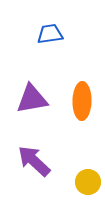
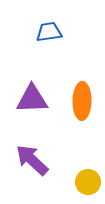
blue trapezoid: moved 1 px left, 2 px up
purple triangle: rotated 8 degrees clockwise
purple arrow: moved 2 px left, 1 px up
